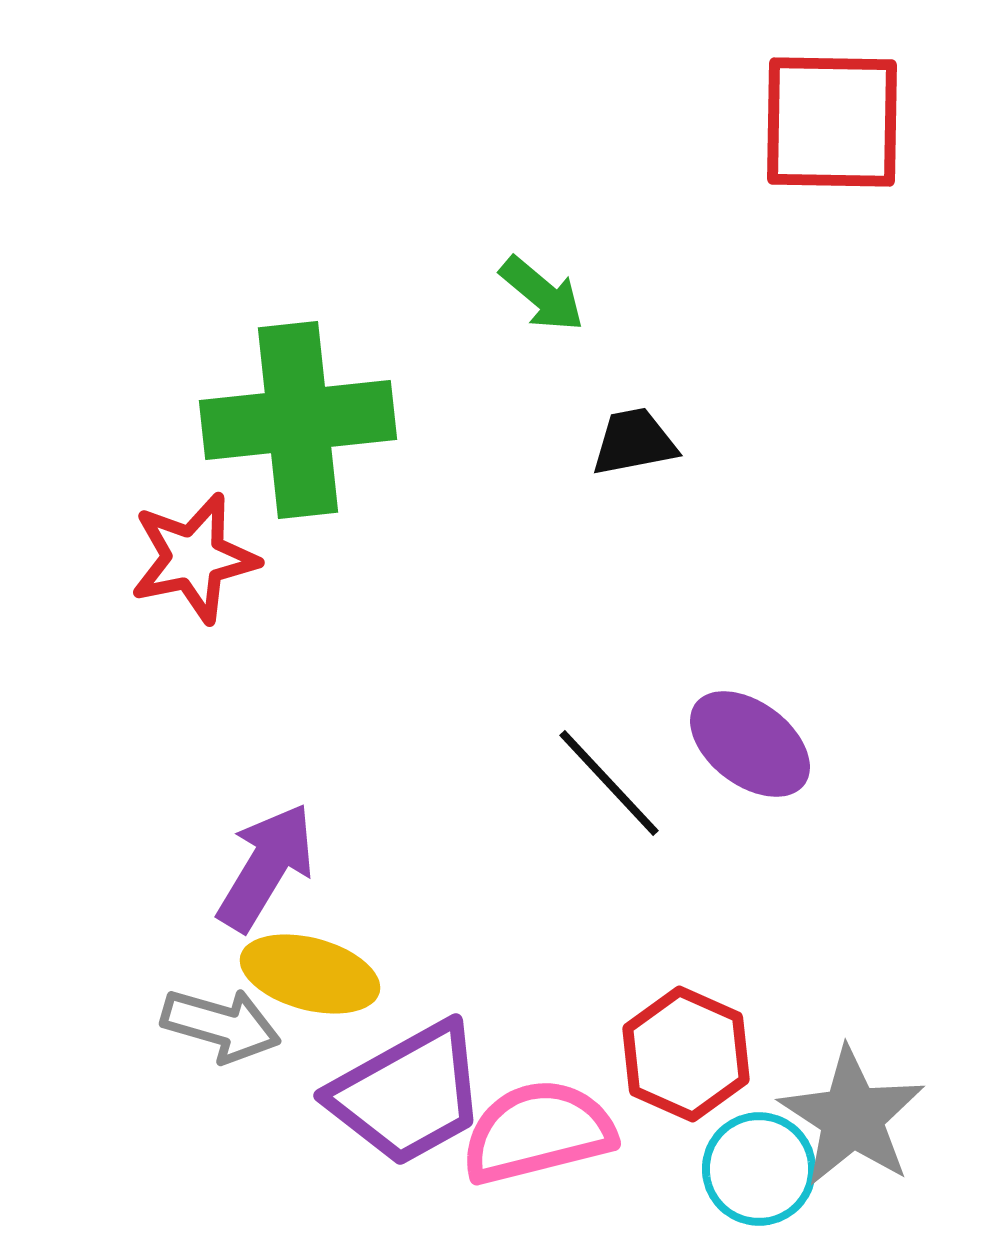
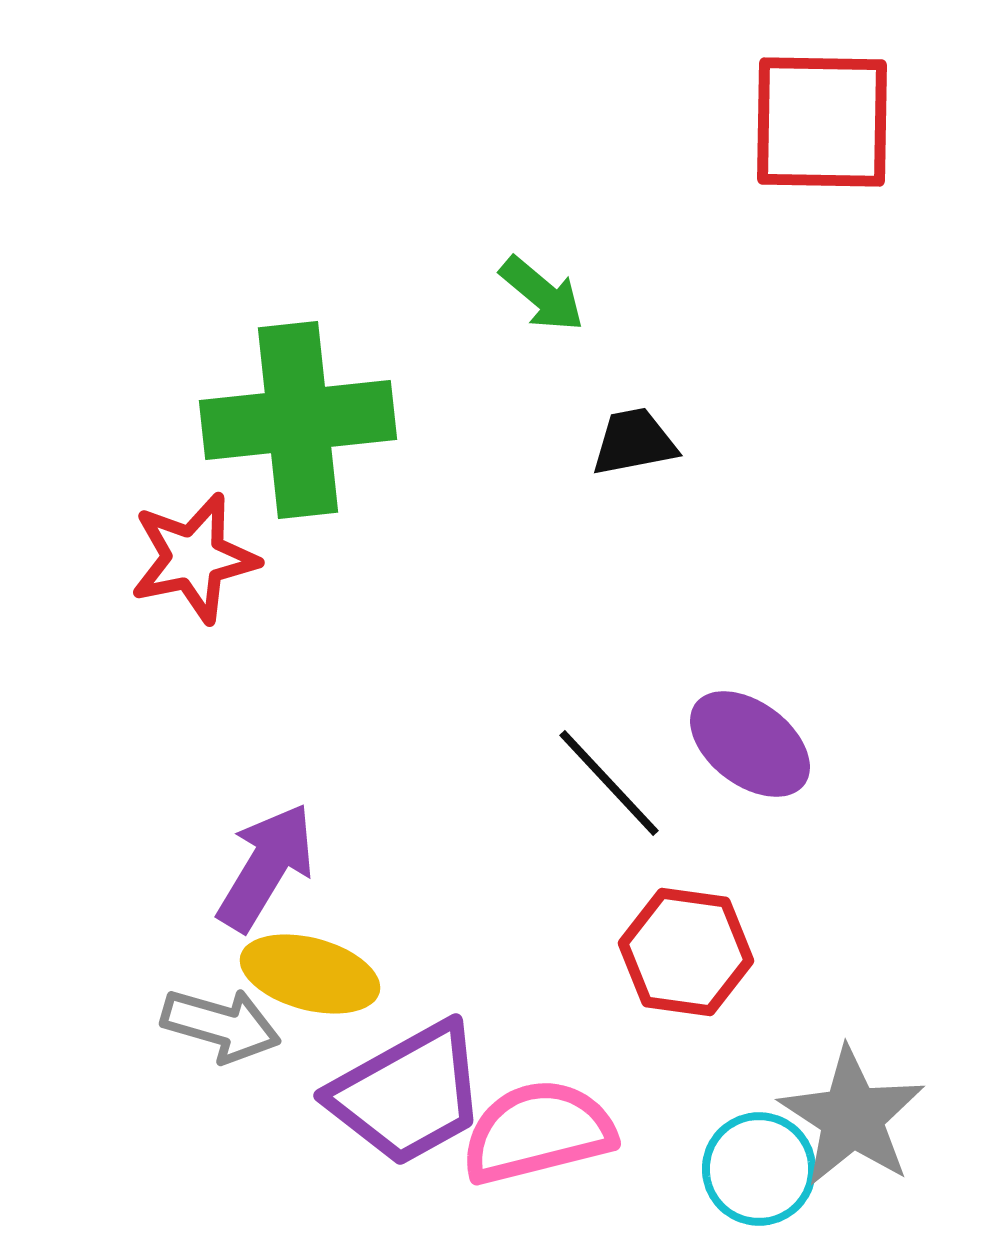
red square: moved 10 px left
red hexagon: moved 102 px up; rotated 16 degrees counterclockwise
